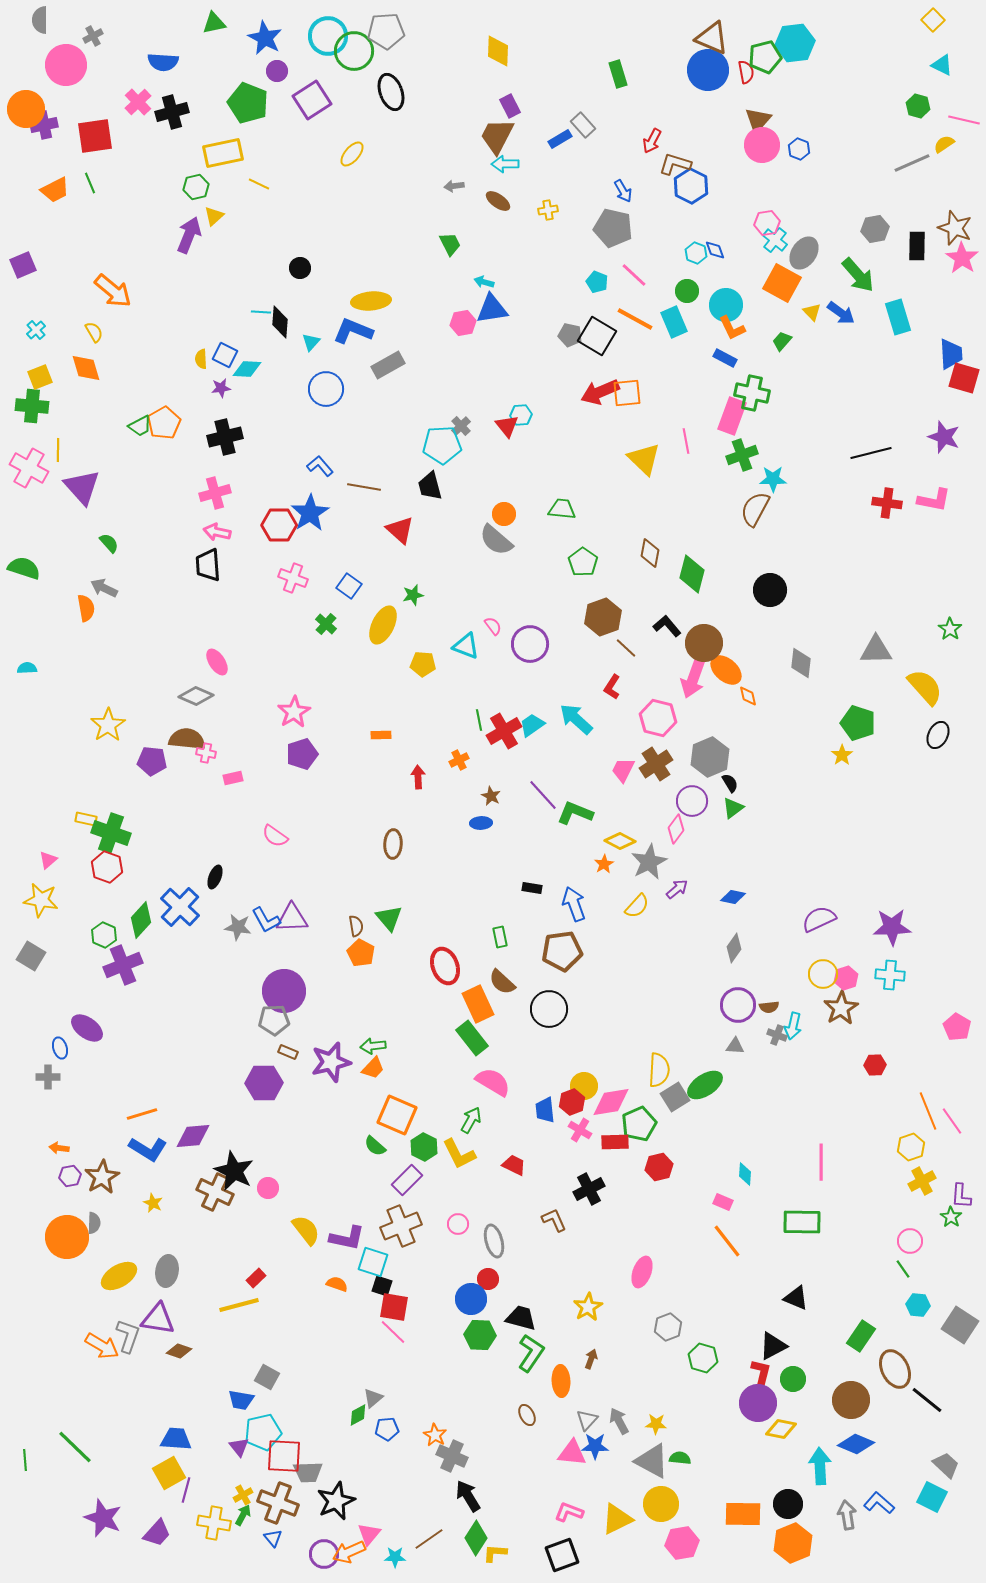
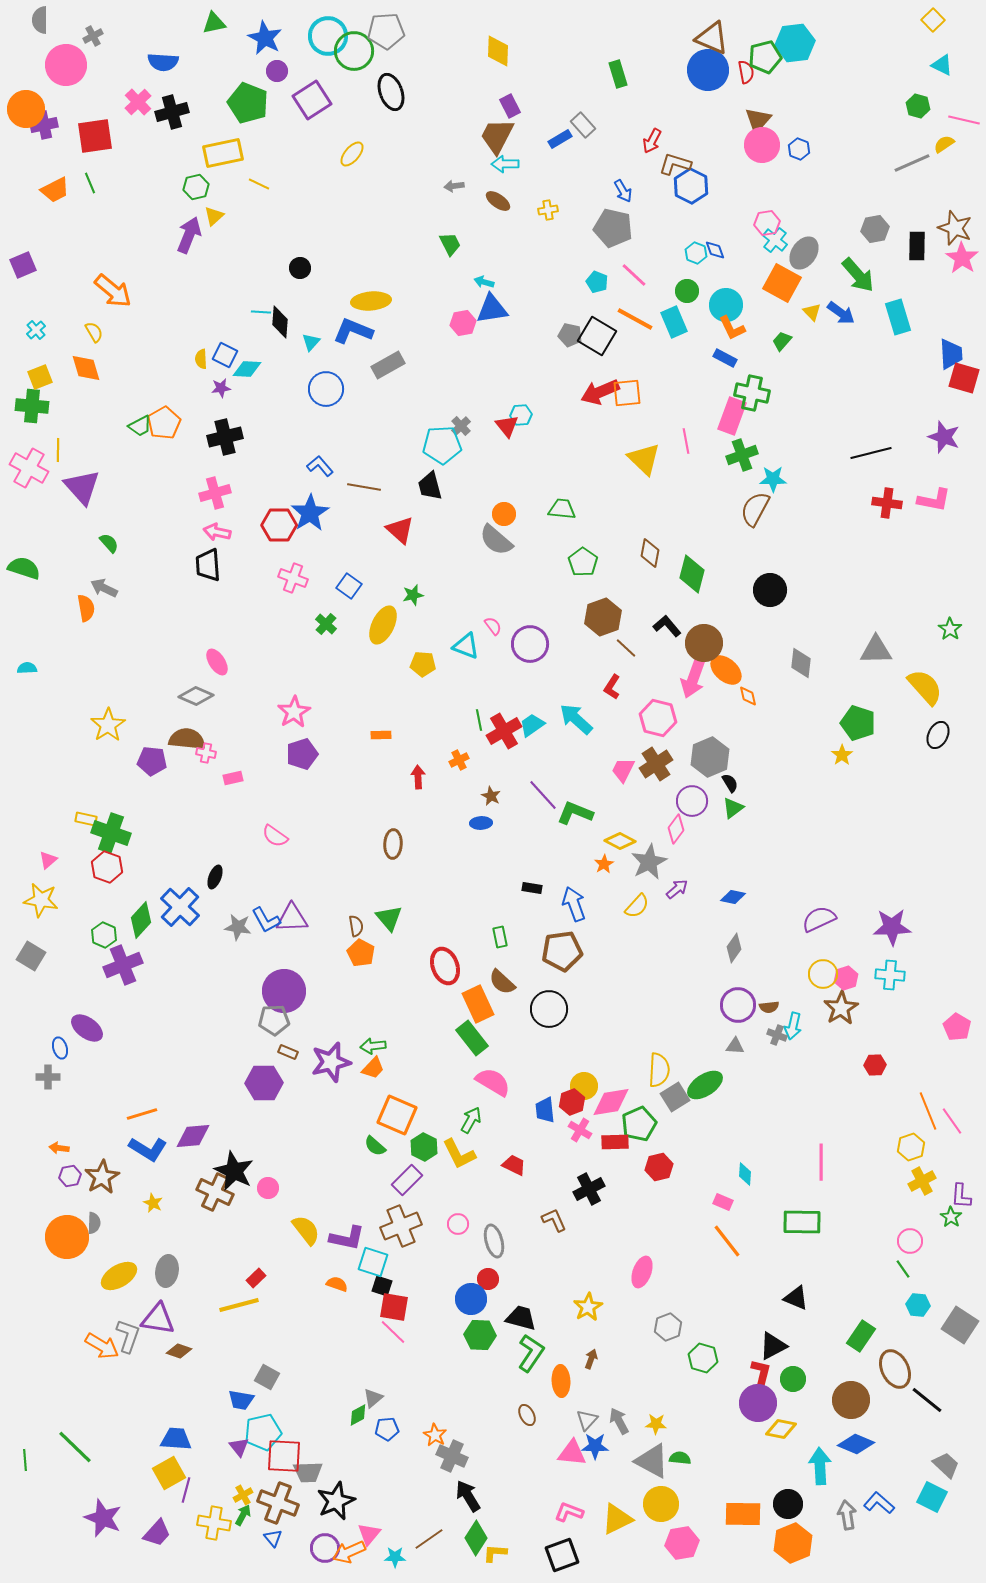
purple circle at (324, 1554): moved 1 px right, 6 px up
